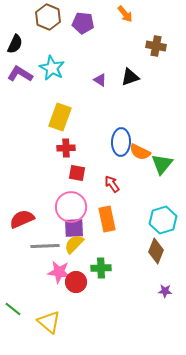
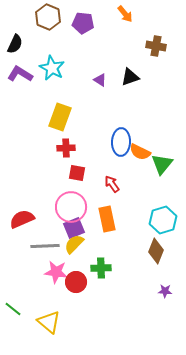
purple square: rotated 20 degrees counterclockwise
pink star: moved 3 px left
